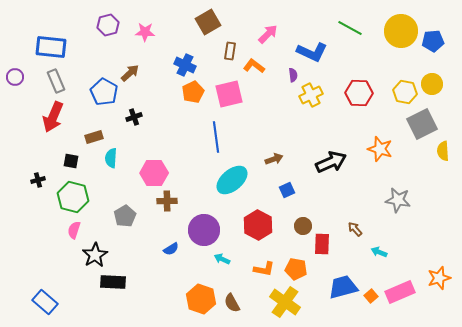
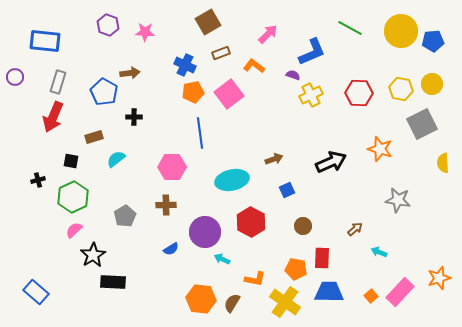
purple hexagon at (108, 25): rotated 25 degrees counterclockwise
blue rectangle at (51, 47): moved 6 px left, 6 px up
brown rectangle at (230, 51): moved 9 px left, 2 px down; rotated 60 degrees clockwise
blue L-shape at (312, 52): rotated 48 degrees counterclockwise
brown arrow at (130, 73): rotated 36 degrees clockwise
purple semicircle at (293, 75): rotated 64 degrees counterclockwise
gray rectangle at (56, 81): moved 2 px right, 1 px down; rotated 40 degrees clockwise
orange pentagon at (193, 92): rotated 15 degrees clockwise
yellow hexagon at (405, 92): moved 4 px left, 3 px up
pink square at (229, 94): rotated 24 degrees counterclockwise
black cross at (134, 117): rotated 21 degrees clockwise
blue line at (216, 137): moved 16 px left, 4 px up
yellow semicircle at (443, 151): moved 12 px down
cyan semicircle at (111, 158): moved 5 px right, 1 px down; rotated 48 degrees clockwise
pink hexagon at (154, 173): moved 18 px right, 6 px up
cyan ellipse at (232, 180): rotated 28 degrees clockwise
green hexagon at (73, 197): rotated 20 degrees clockwise
brown cross at (167, 201): moved 1 px left, 4 px down
red hexagon at (258, 225): moved 7 px left, 3 px up
brown arrow at (355, 229): rotated 91 degrees clockwise
pink semicircle at (74, 230): rotated 30 degrees clockwise
purple circle at (204, 230): moved 1 px right, 2 px down
red rectangle at (322, 244): moved 14 px down
black star at (95, 255): moved 2 px left
orange L-shape at (264, 269): moved 9 px left, 10 px down
blue trapezoid at (343, 287): moved 14 px left, 5 px down; rotated 16 degrees clockwise
pink rectangle at (400, 292): rotated 24 degrees counterclockwise
orange hexagon at (201, 299): rotated 12 degrees counterclockwise
blue rectangle at (45, 302): moved 9 px left, 10 px up
brown semicircle at (232, 303): rotated 60 degrees clockwise
